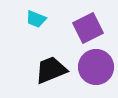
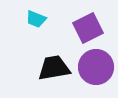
black trapezoid: moved 3 px right, 2 px up; rotated 12 degrees clockwise
